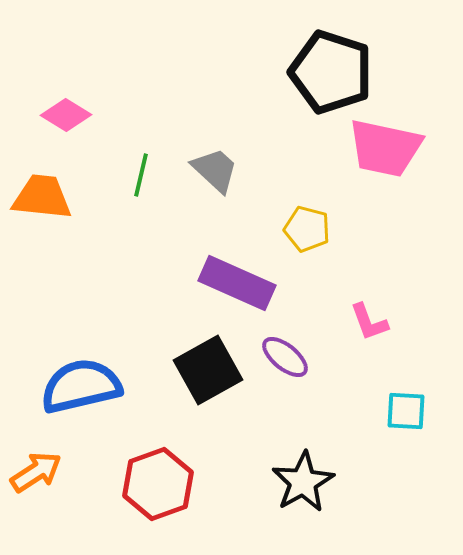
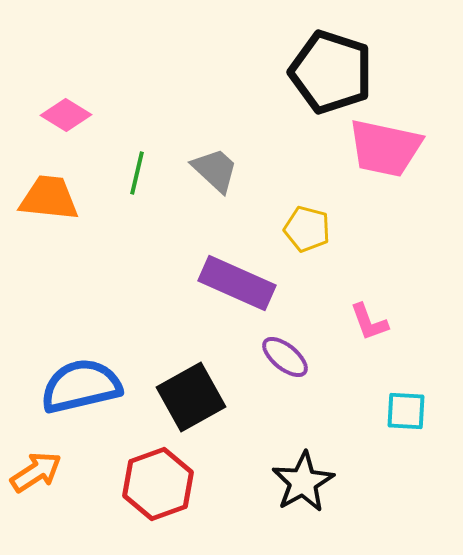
green line: moved 4 px left, 2 px up
orange trapezoid: moved 7 px right, 1 px down
black square: moved 17 px left, 27 px down
